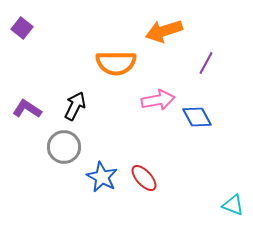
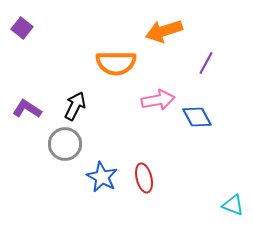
gray circle: moved 1 px right, 3 px up
red ellipse: rotated 28 degrees clockwise
